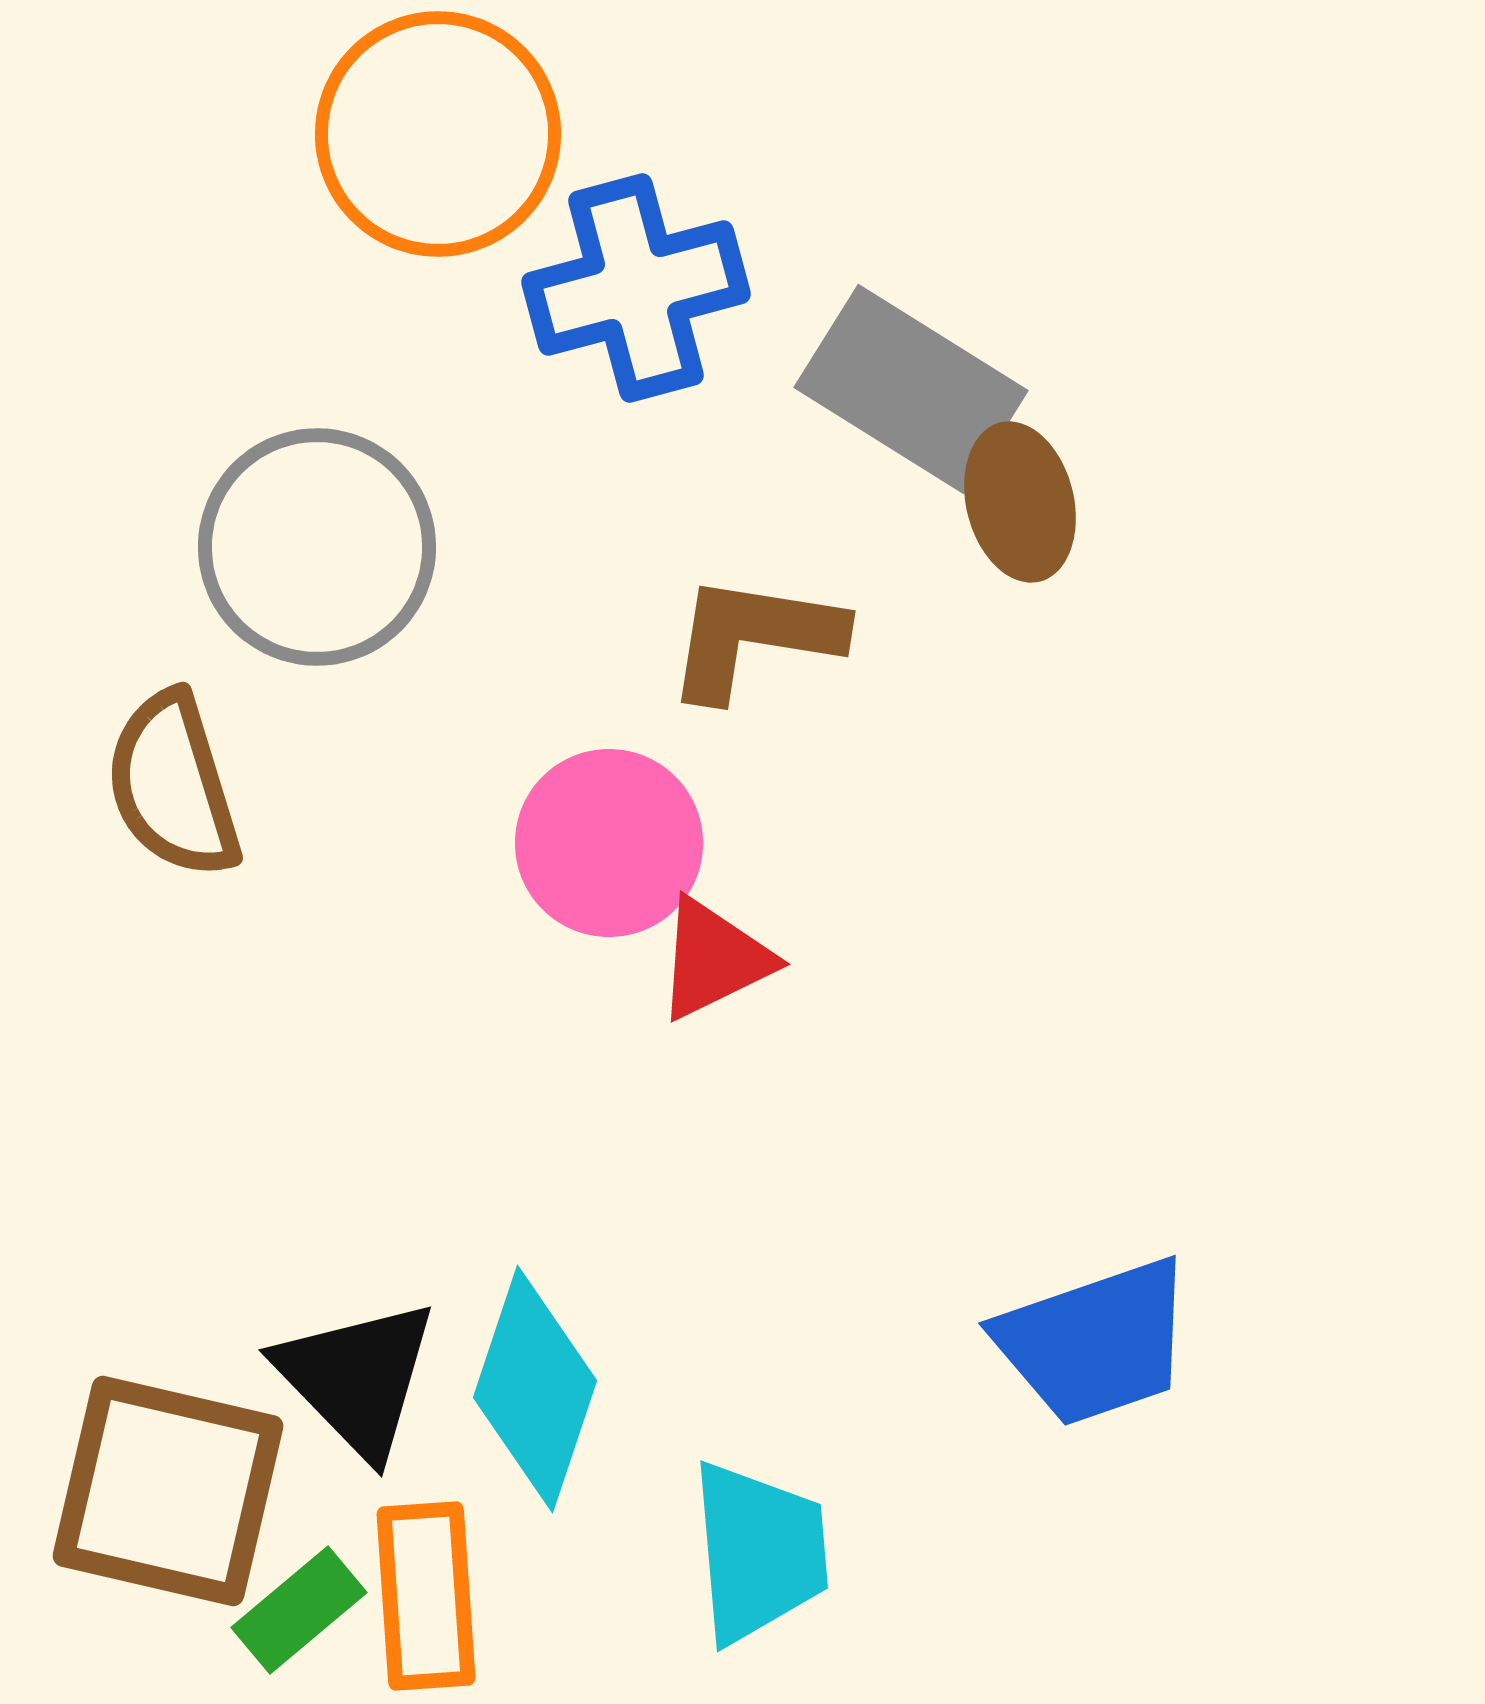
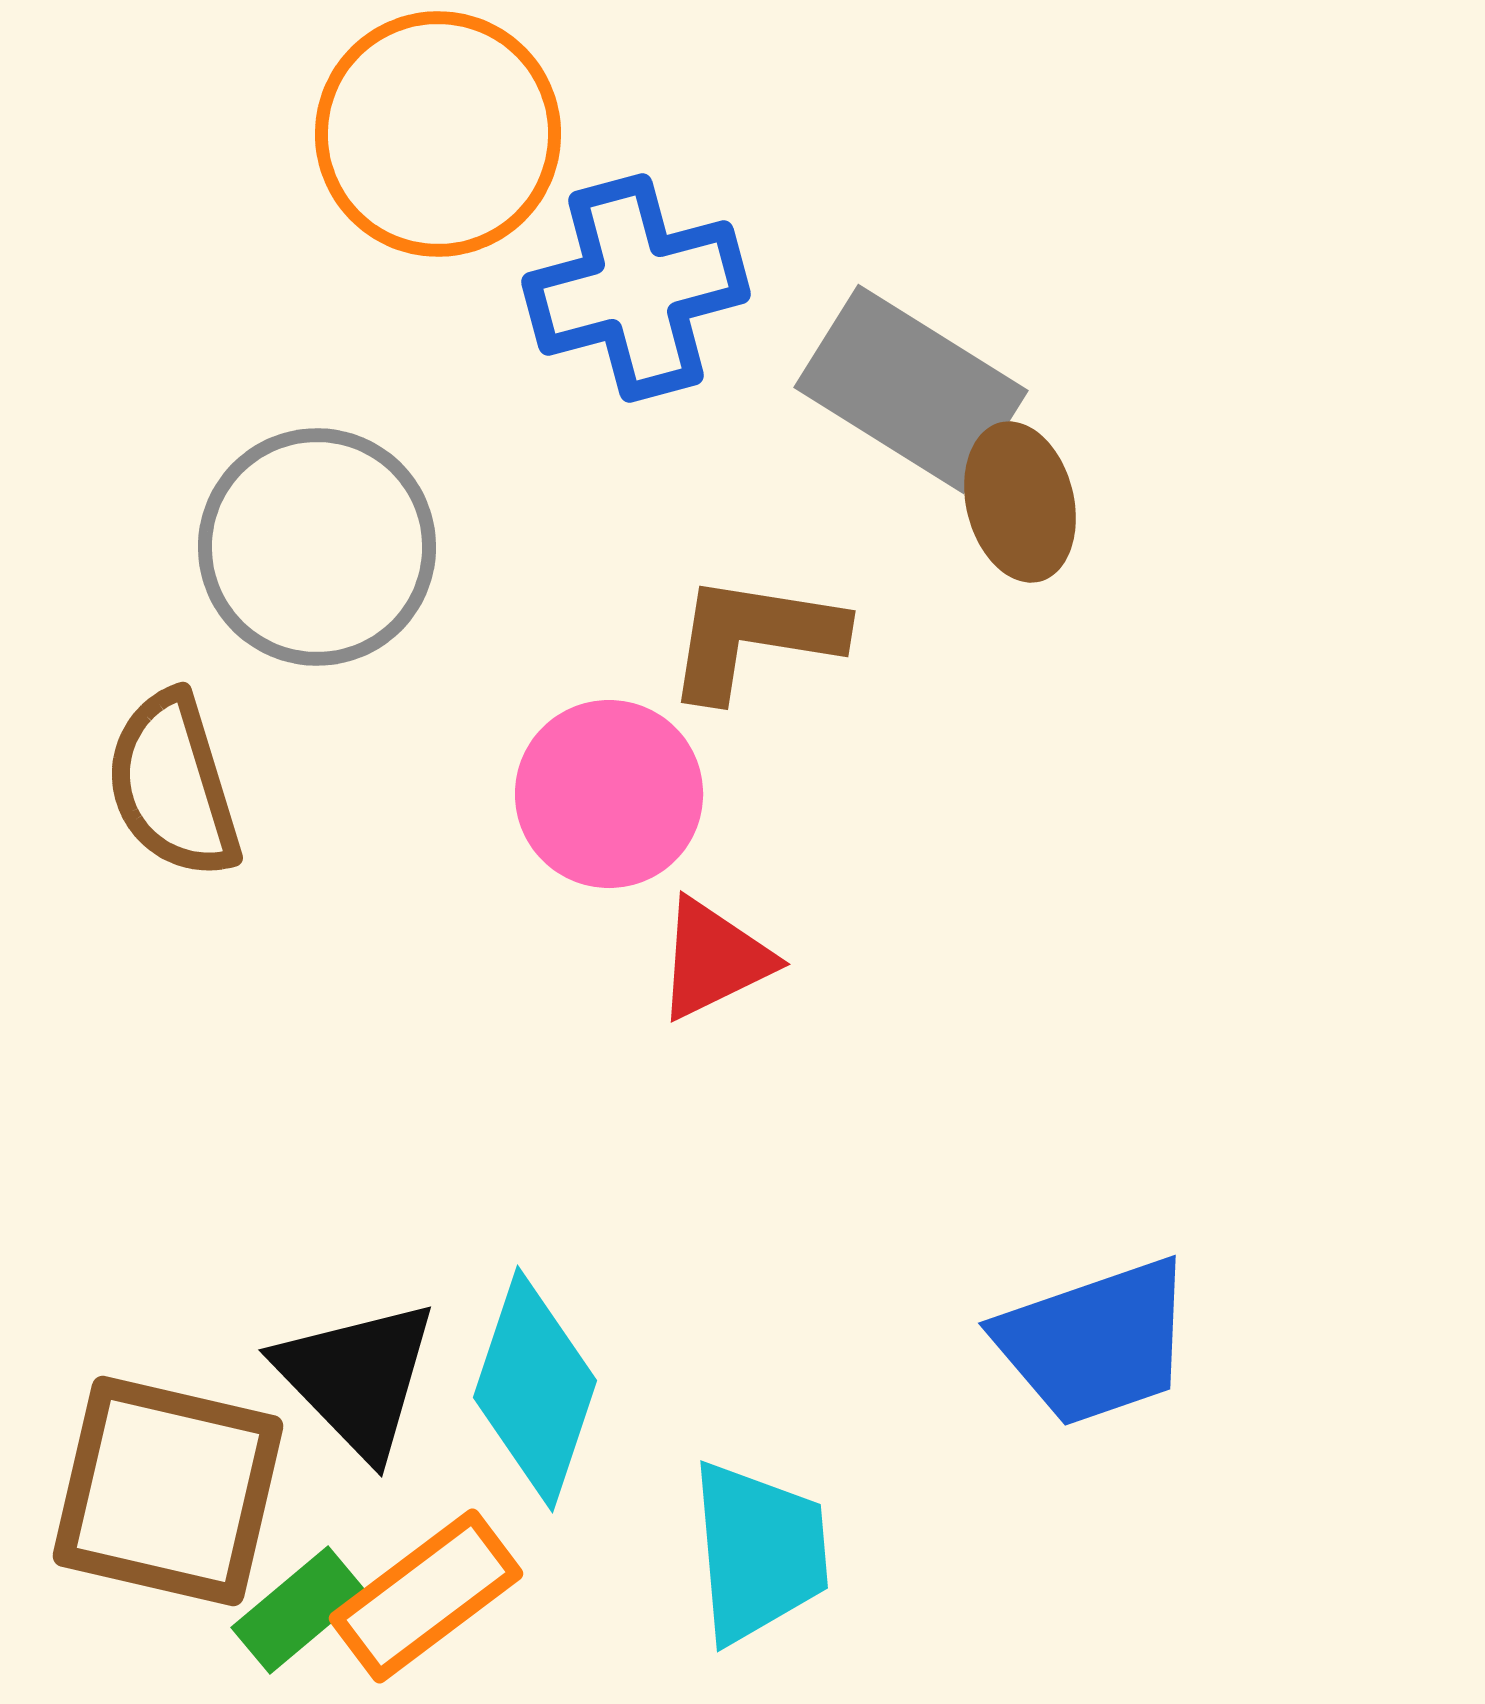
pink circle: moved 49 px up
orange rectangle: rotated 57 degrees clockwise
